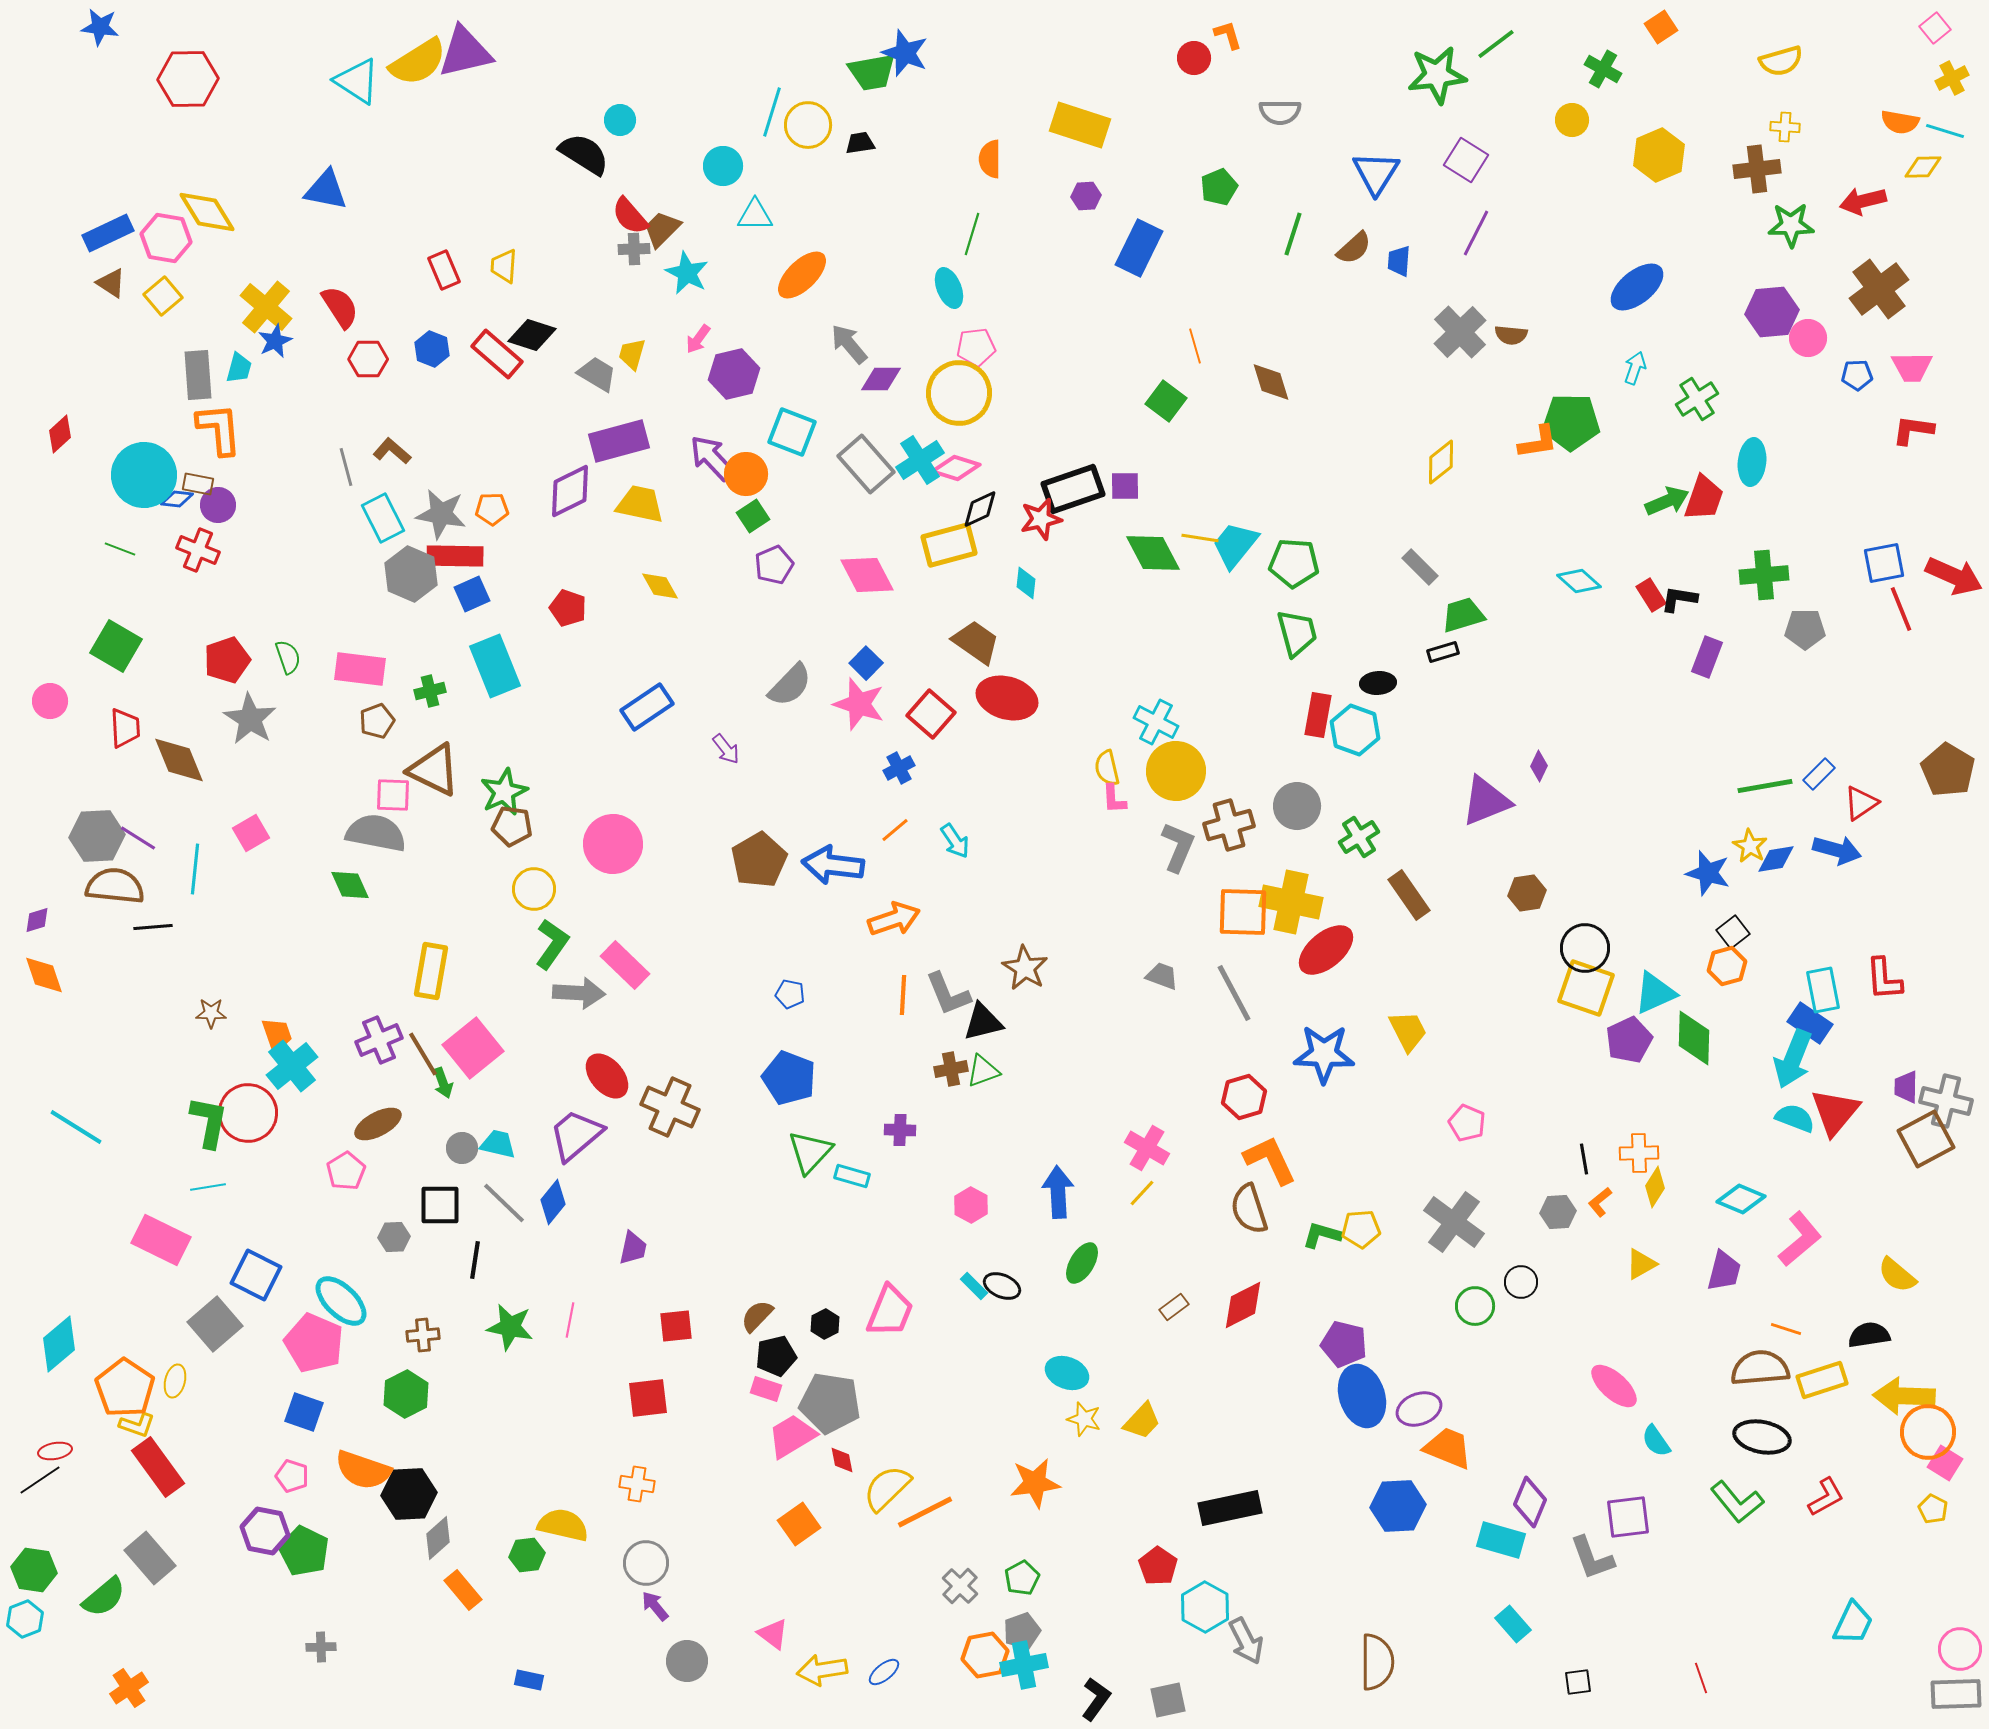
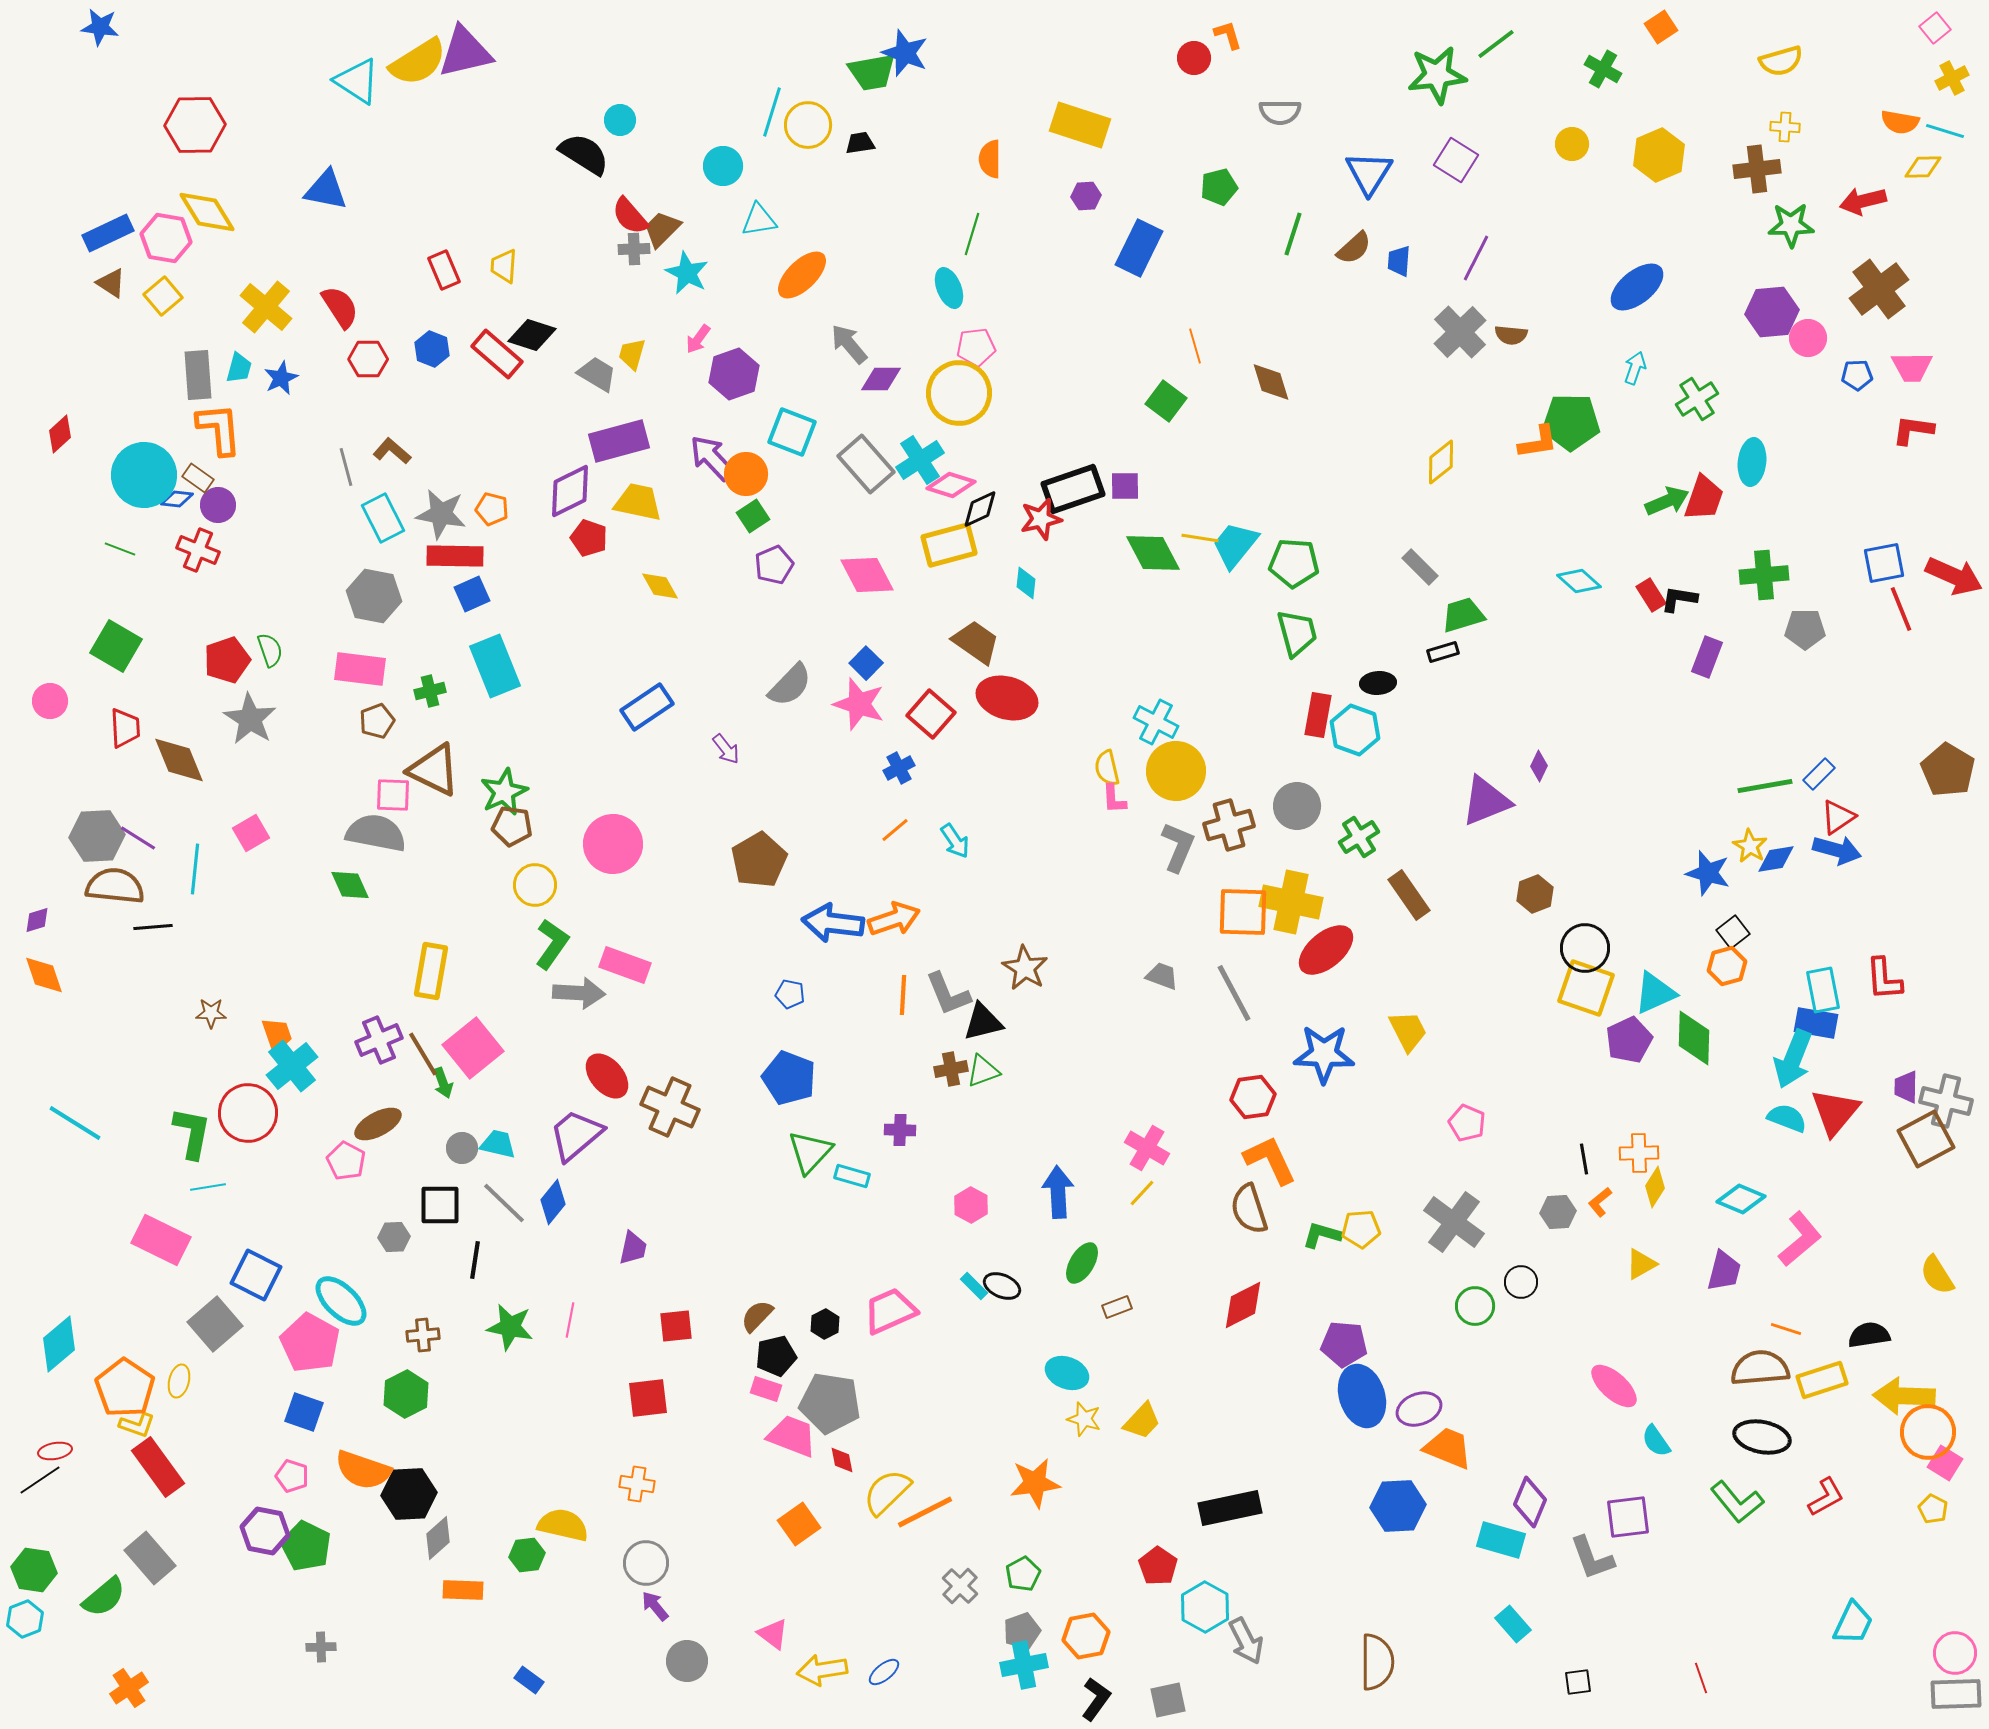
red hexagon at (188, 79): moved 7 px right, 46 px down
yellow circle at (1572, 120): moved 24 px down
purple square at (1466, 160): moved 10 px left
blue triangle at (1376, 173): moved 7 px left
green pentagon at (1219, 187): rotated 9 degrees clockwise
cyan triangle at (755, 215): moved 4 px right, 5 px down; rotated 9 degrees counterclockwise
purple line at (1476, 233): moved 25 px down
blue star at (275, 341): moved 6 px right, 37 px down
purple hexagon at (734, 374): rotated 6 degrees counterclockwise
pink diamond at (956, 468): moved 5 px left, 17 px down
brown rectangle at (198, 484): moved 6 px up; rotated 24 degrees clockwise
yellow trapezoid at (640, 504): moved 2 px left, 2 px up
orange pentagon at (492, 509): rotated 16 degrees clockwise
gray hexagon at (411, 574): moved 37 px left, 22 px down; rotated 12 degrees counterclockwise
red pentagon at (568, 608): moved 21 px right, 70 px up
green semicircle at (288, 657): moved 18 px left, 7 px up
red triangle at (1861, 803): moved 23 px left, 14 px down
blue arrow at (833, 865): moved 58 px down
yellow circle at (534, 889): moved 1 px right, 4 px up
brown hexagon at (1527, 893): moved 8 px right, 1 px down; rotated 12 degrees counterclockwise
pink rectangle at (625, 965): rotated 24 degrees counterclockwise
blue rectangle at (1810, 1023): moved 6 px right; rotated 24 degrees counterclockwise
red hexagon at (1244, 1097): moved 9 px right; rotated 9 degrees clockwise
cyan semicircle at (1795, 1118): moved 8 px left
green L-shape at (209, 1122): moved 17 px left, 11 px down
cyan line at (76, 1127): moved 1 px left, 4 px up
pink pentagon at (346, 1171): moved 10 px up; rotated 12 degrees counterclockwise
yellow semicircle at (1897, 1275): moved 40 px right; rotated 18 degrees clockwise
brown rectangle at (1174, 1307): moved 57 px left; rotated 16 degrees clockwise
pink trapezoid at (890, 1311): rotated 136 degrees counterclockwise
pink pentagon at (314, 1343): moved 4 px left; rotated 6 degrees clockwise
purple pentagon at (1344, 1344): rotated 9 degrees counterclockwise
yellow ellipse at (175, 1381): moved 4 px right
pink trapezoid at (792, 1436): rotated 52 degrees clockwise
yellow semicircle at (887, 1488): moved 4 px down
green pentagon at (304, 1551): moved 2 px right, 5 px up
green pentagon at (1022, 1578): moved 1 px right, 4 px up
orange rectangle at (463, 1590): rotated 48 degrees counterclockwise
pink circle at (1960, 1649): moved 5 px left, 4 px down
orange hexagon at (985, 1655): moved 101 px right, 19 px up
blue rectangle at (529, 1680): rotated 24 degrees clockwise
